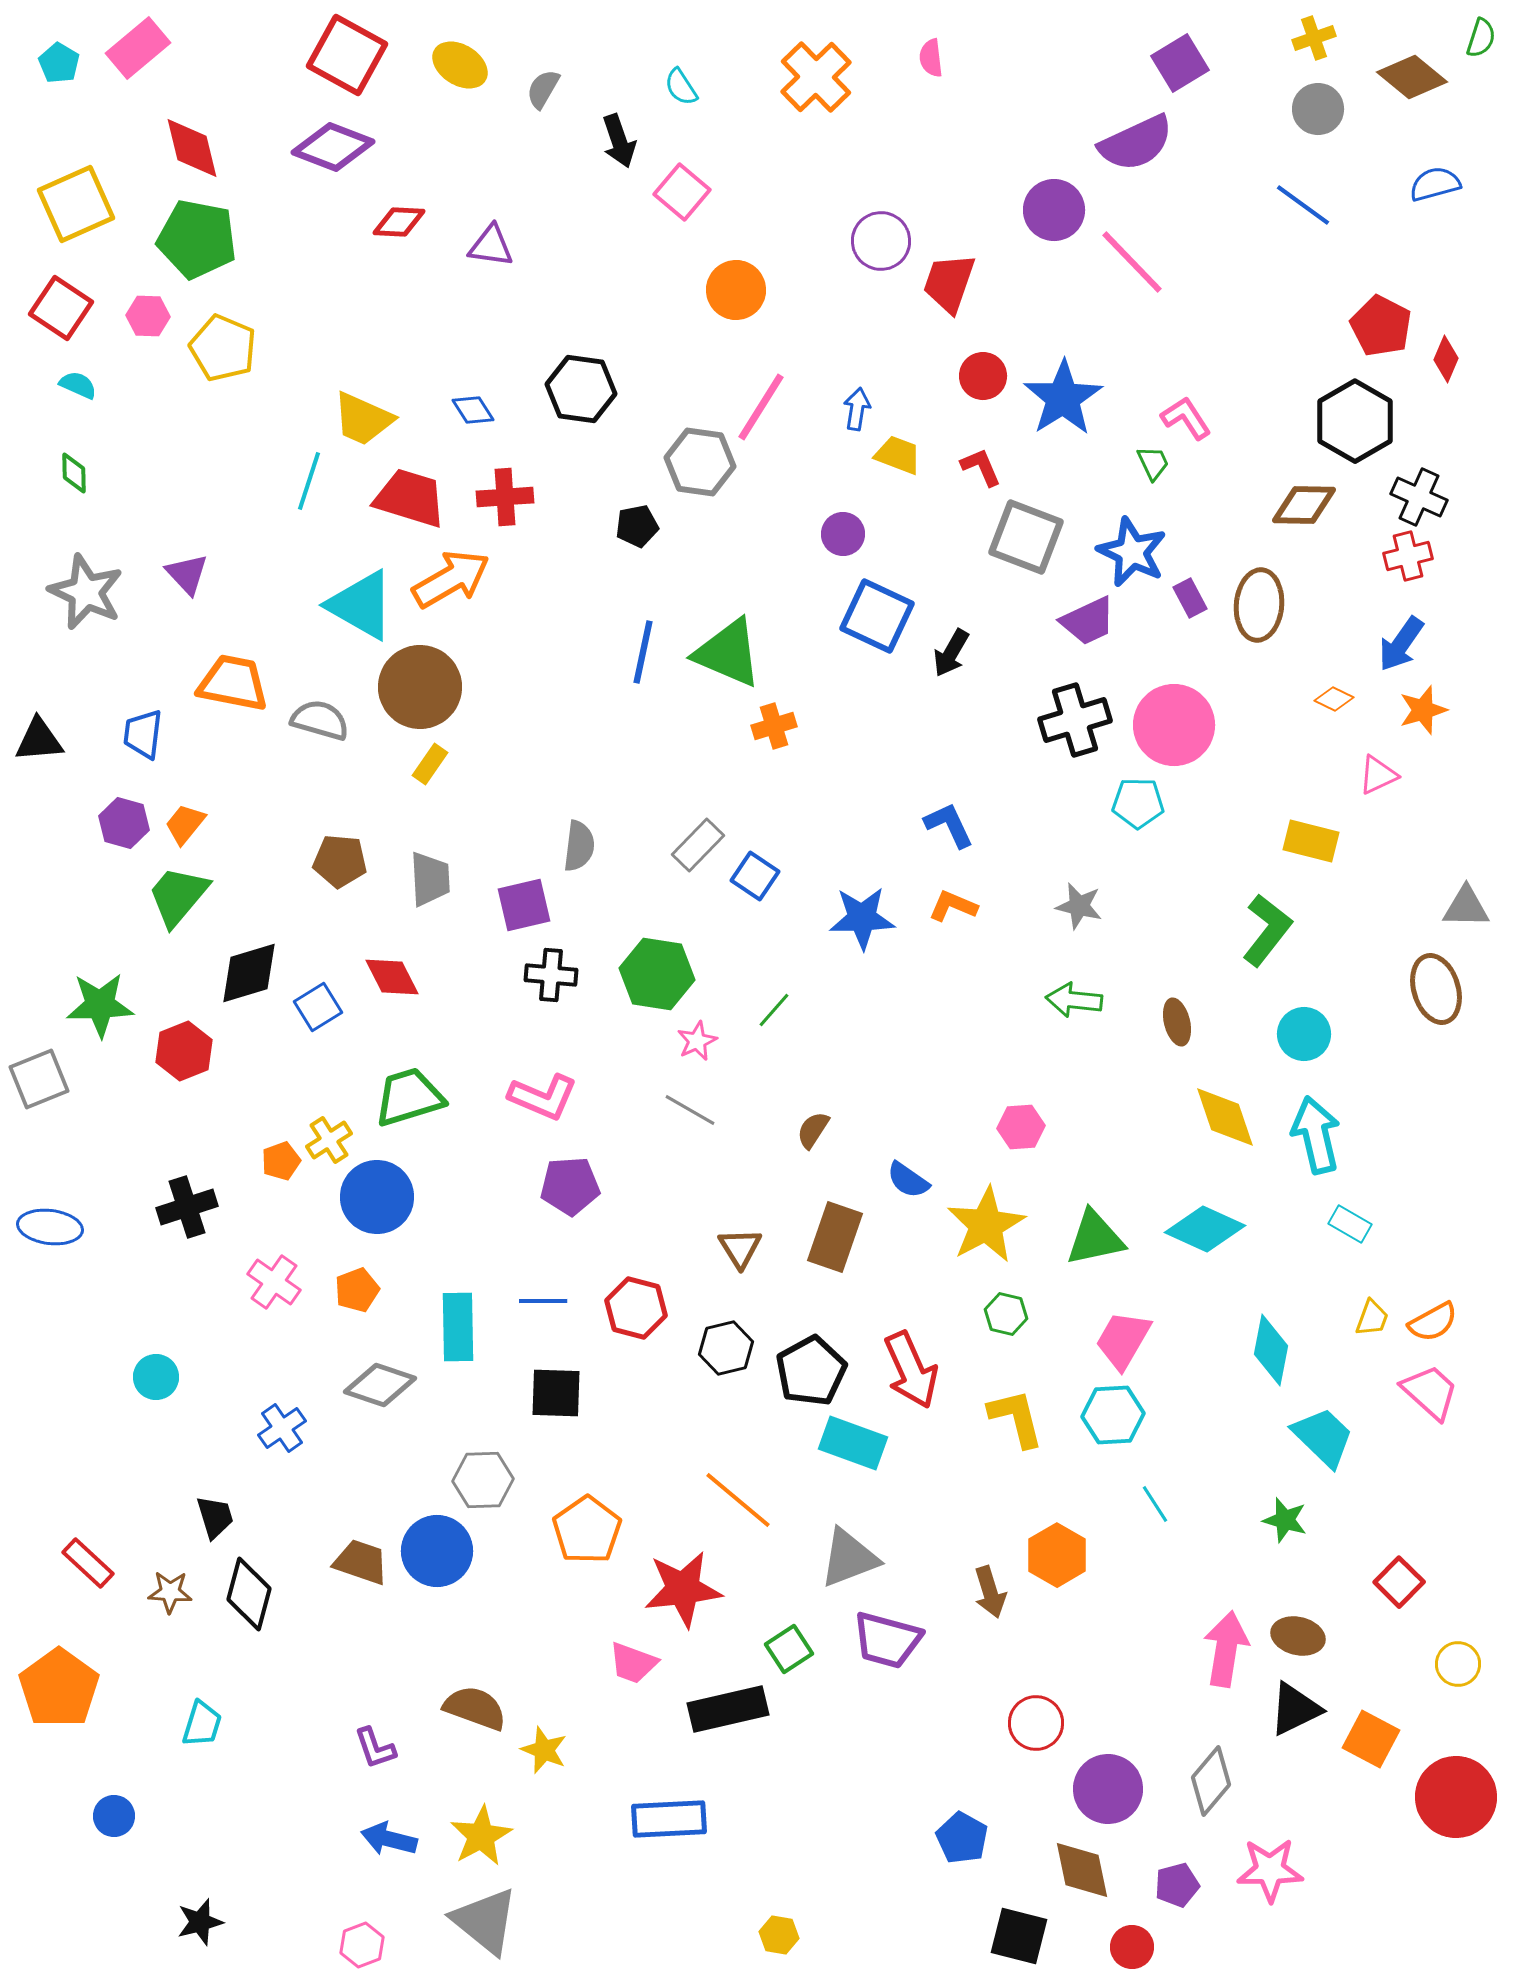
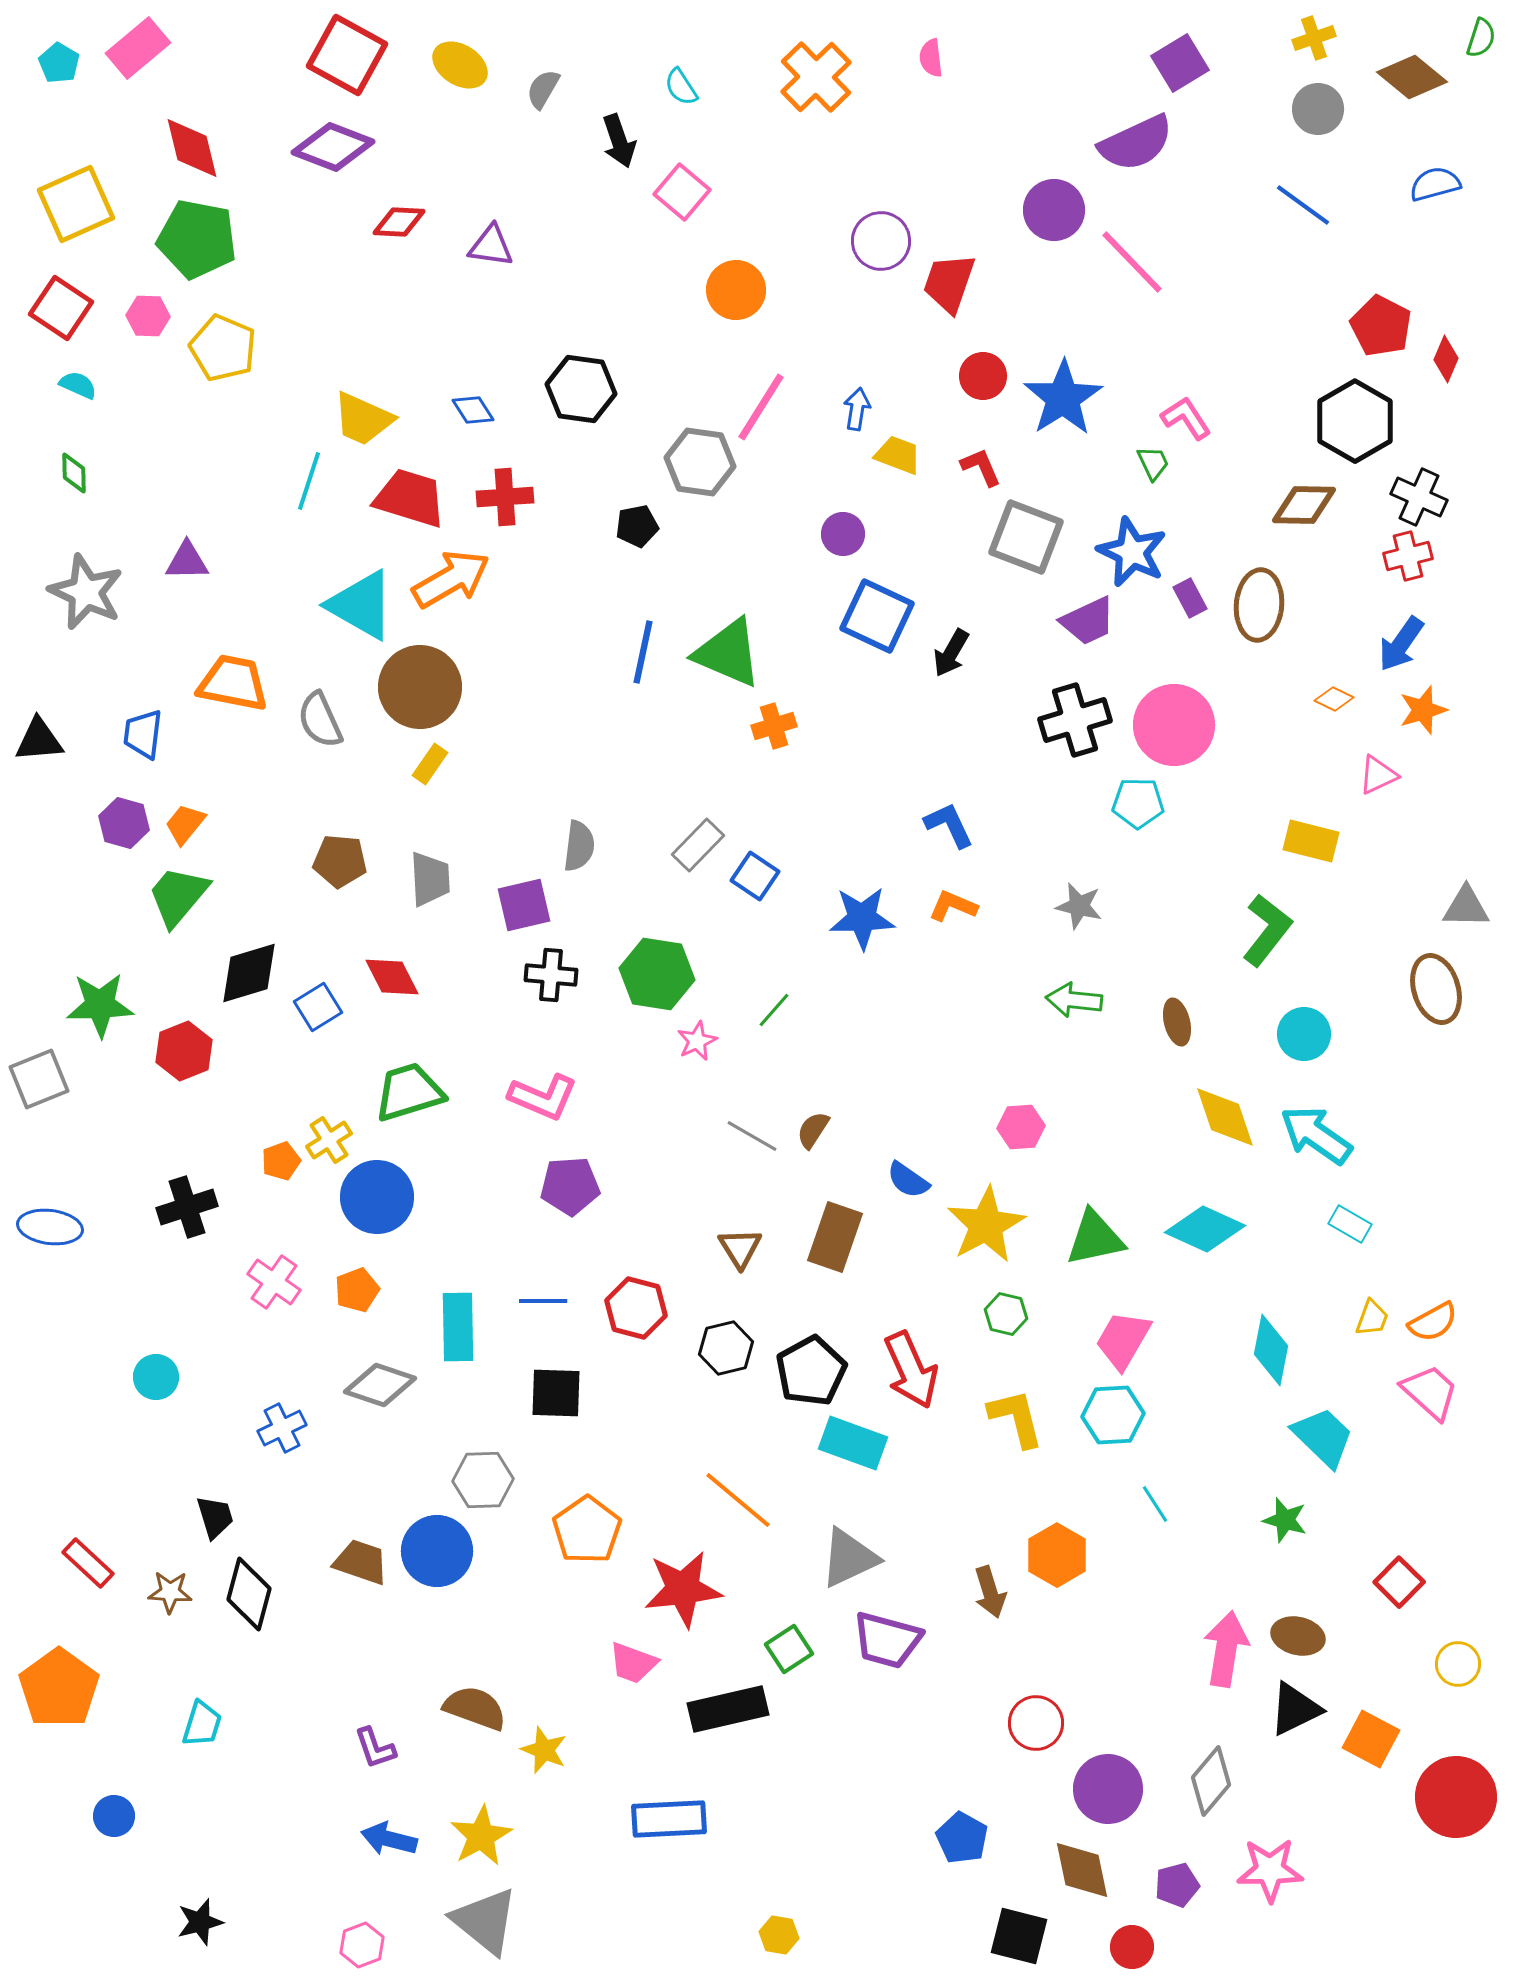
purple triangle at (187, 574): moved 13 px up; rotated 48 degrees counterclockwise
gray semicircle at (320, 720): rotated 130 degrees counterclockwise
green trapezoid at (409, 1097): moved 5 px up
gray line at (690, 1110): moved 62 px right, 26 px down
cyan arrow at (1316, 1135): rotated 42 degrees counterclockwise
blue cross at (282, 1428): rotated 9 degrees clockwise
gray triangle at (849, 1558): rotated 4 degrees counterclockwise
